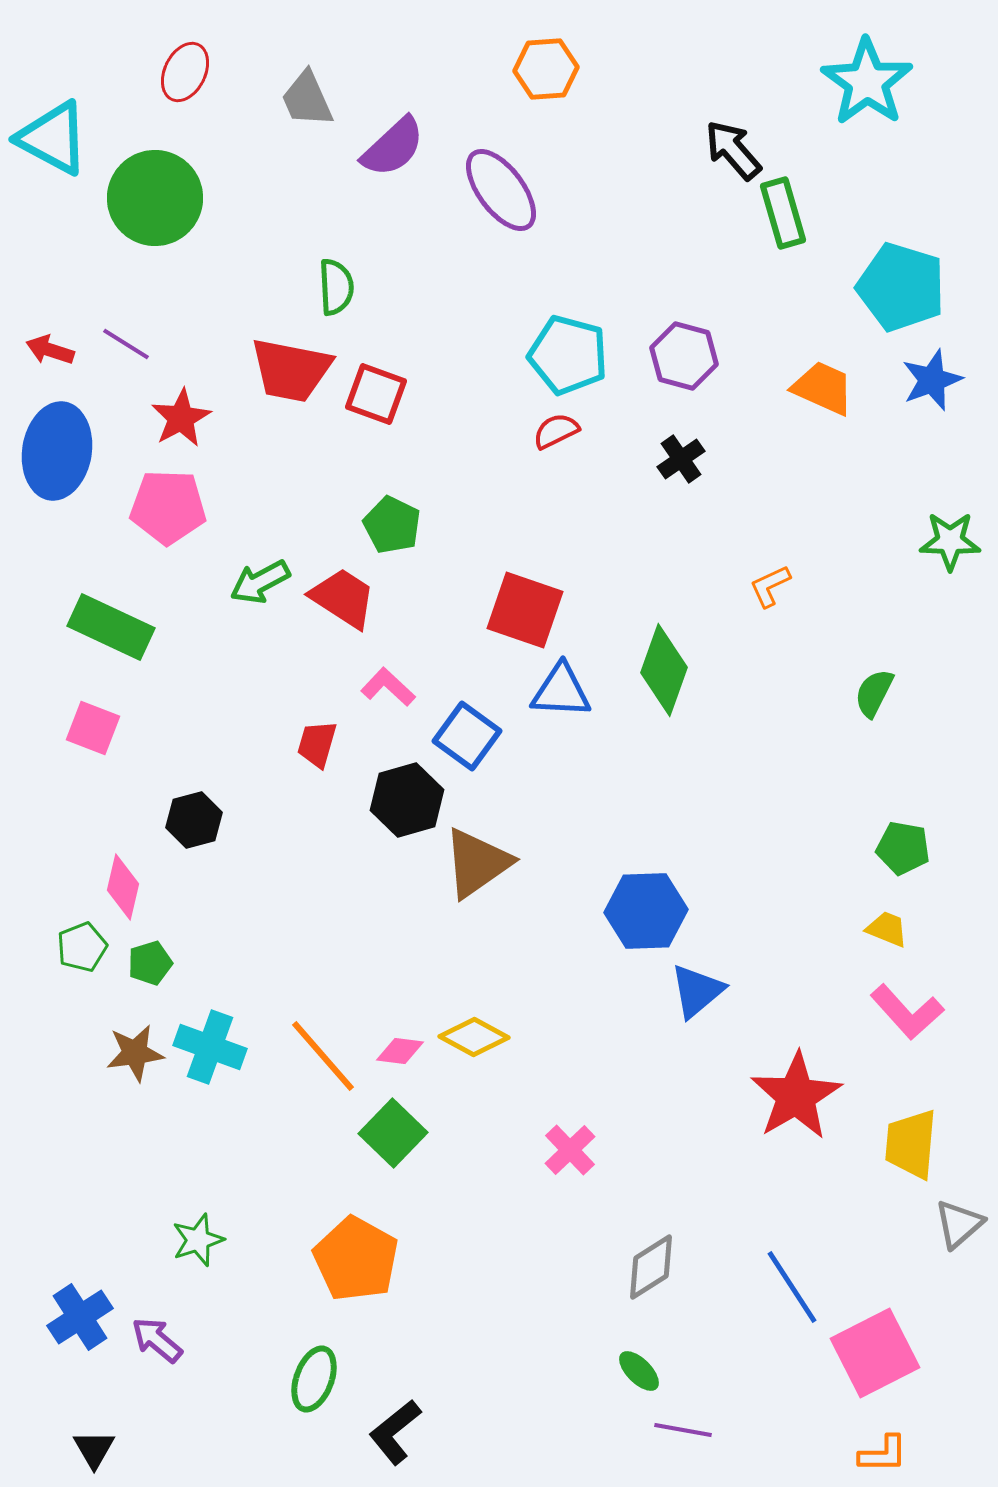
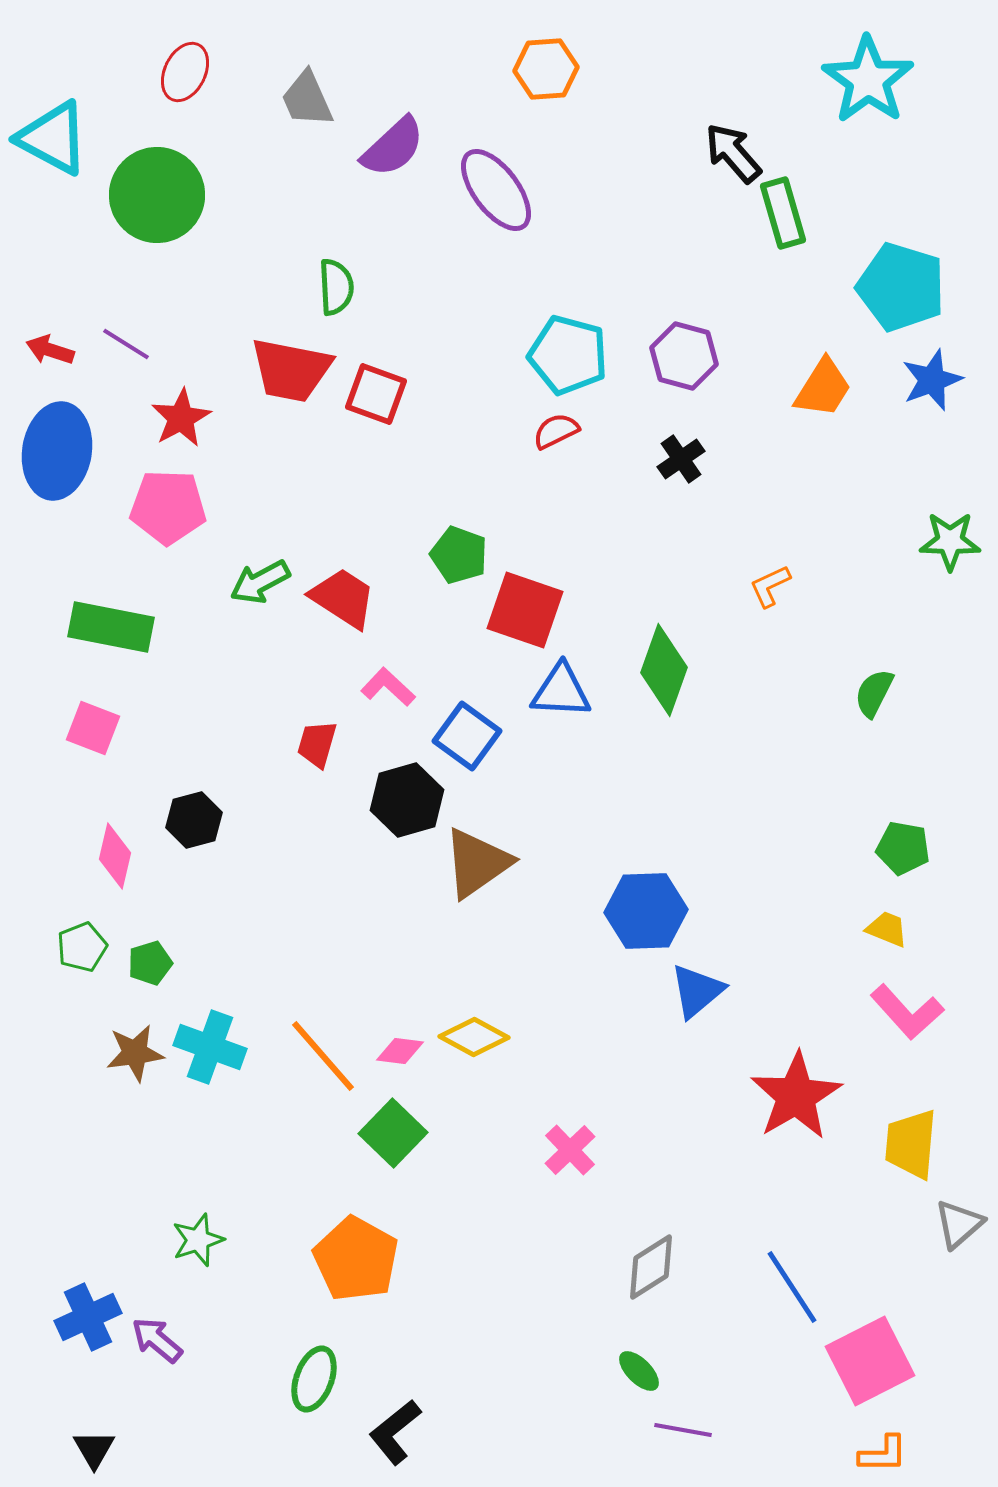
cyan star at (867, 82): moved 1 px right, 2 px up
black arrow at (733, 150): moved 3 px down
purple ellipse at (501, 190): moved 5 px left
green circle at (155, 198): moved 2 px right, 3 px up
orange trapezoid at (823, 388): rotated 98 degrees clockwise
green pentagon at (392, 525): moved 67 px right, 30 px down; rotated 6 degrees counterclockwise
green rectangle at (111, 627): rotated 14 degrees counterclockwise
pink diamond at (123, 887): moved 8 px left, 31 px up
blue cross at (80, 1317): moved 8 px right; rotated 8 degrees clockwise
pink square at (875, 1353): moved 5 px left, 8 px down
